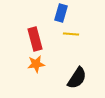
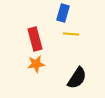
blue rectangle: moved 2 px right
